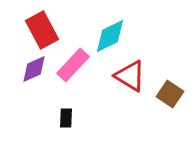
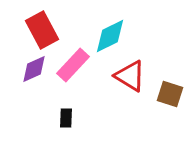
brown square: rotated 16 degrees counterclockwise
